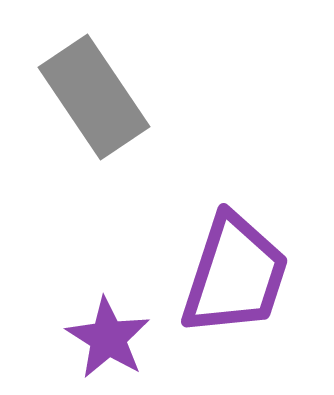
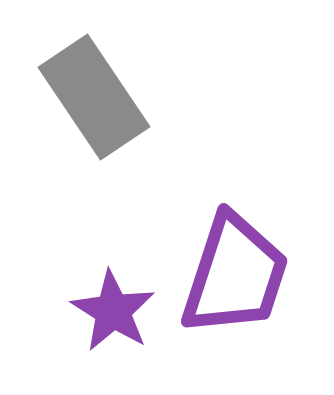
purple star: moved 5 px right, 27 px up
